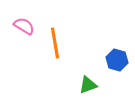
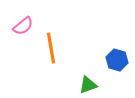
pink semicircle: moved 1 px left; rotated 110 degrees clockwise
orange line: moved 4 px left, 5 px down
